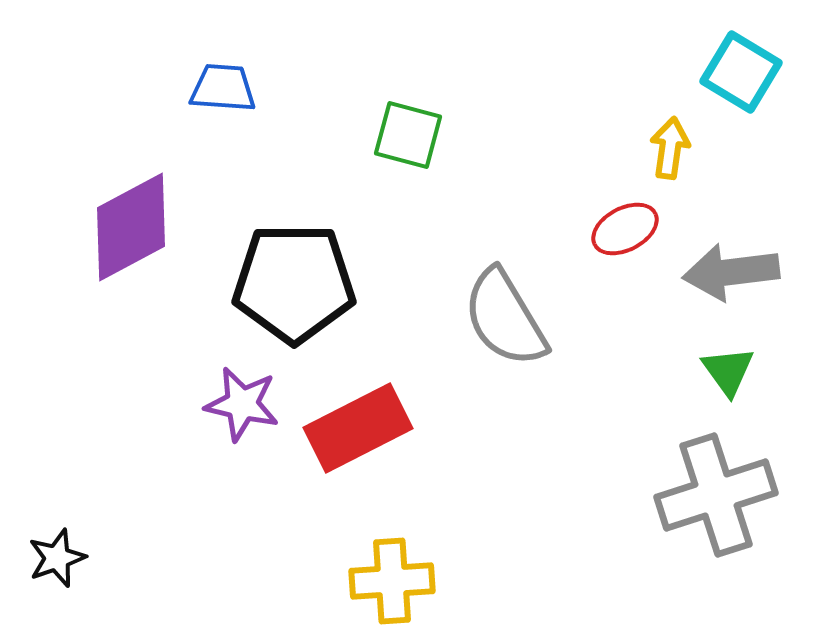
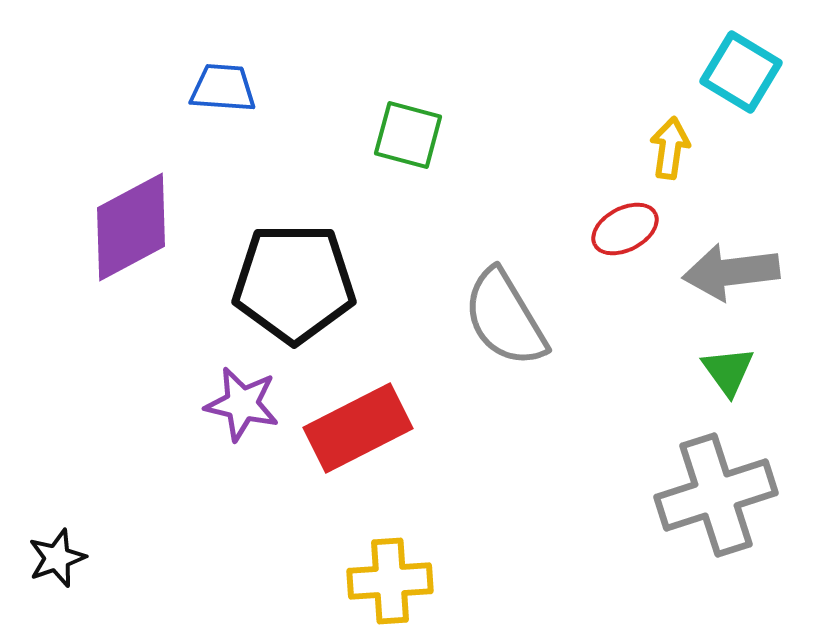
yellow cross: moved 2 px left
